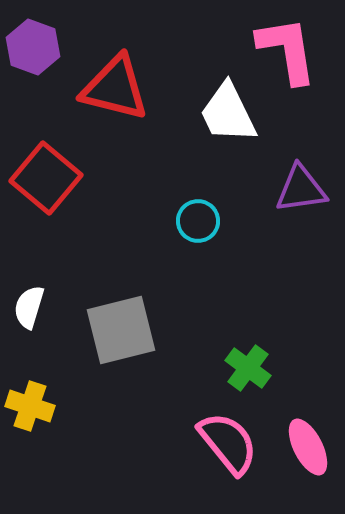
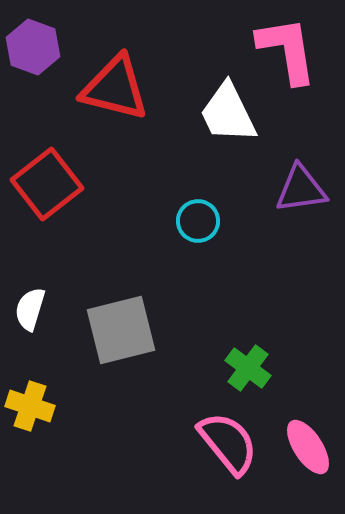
red square: moved 1 px right, 6 px down; rotated 12 degrees clockwise
white semicircle: moved 1 px right, 2 px down
pink ellipse: rotated 6 degrees counterclockwise
